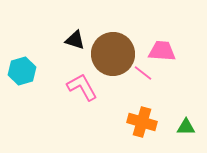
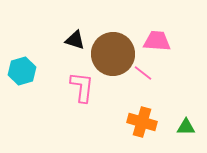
pink trapezoid: moved 5 px left, 10 px up
pink L-shape: rotated 36 degrees clockwise
